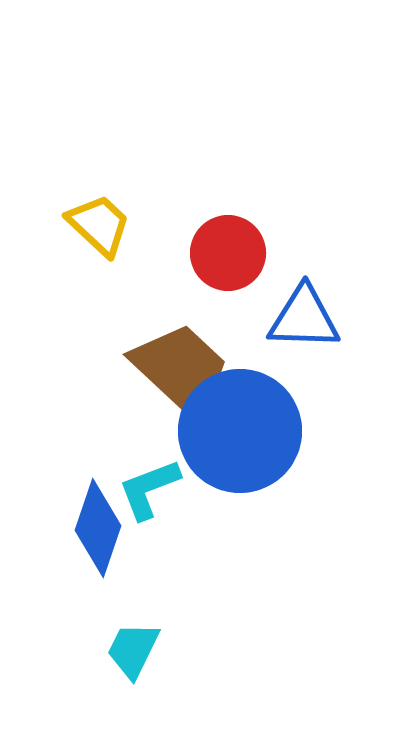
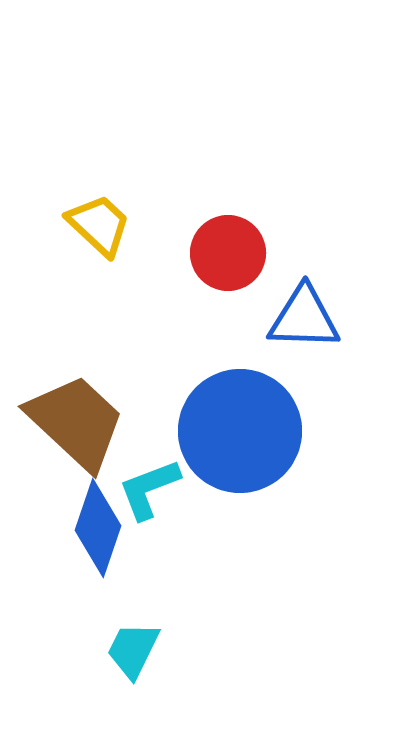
brown trapezoid: moved 105 px left, 52 px down
